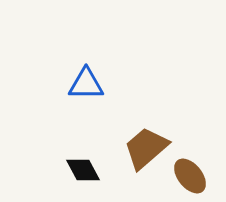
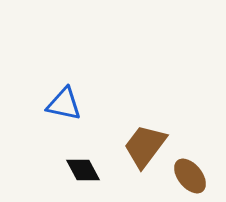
blue triangle: moved 22 px left, 20 px down; rotated 12 degrees clockwise
brown trapezoid: moved 1 px left, 2 px up; rotated 12 degrees counterclockwise
